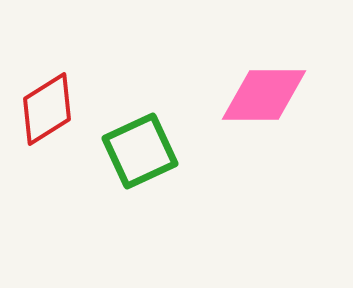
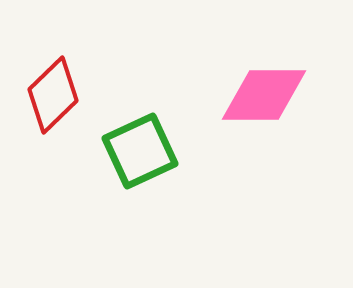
red diamond: moved 6 px right, 14 px up; rotated 12 degrees counterclockwise
